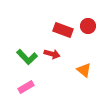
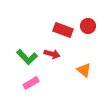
pink rectangle: moved 5 px right, 4 px up
